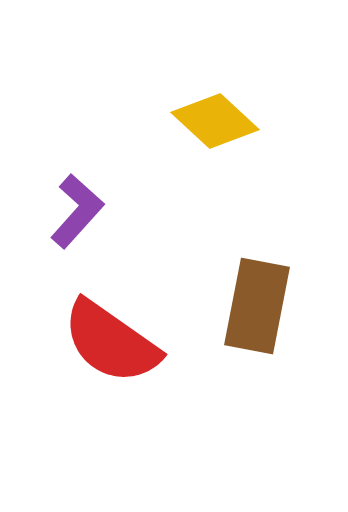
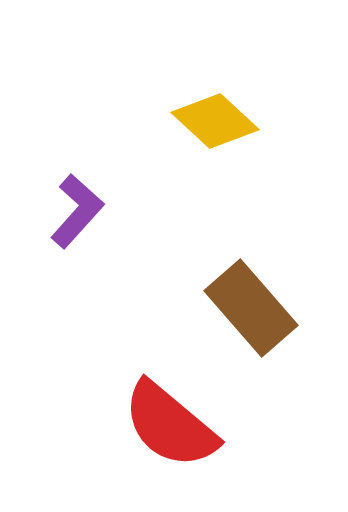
brown rectangle: moved 6 px left, 2 px down; rotated 52 degrees counterclockwise
red semicircle: moved 59 px right, 83 px down; rotated 5 degrees clockwise
